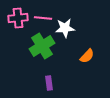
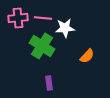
green cross: rotated 25 degrees counterclockwise
